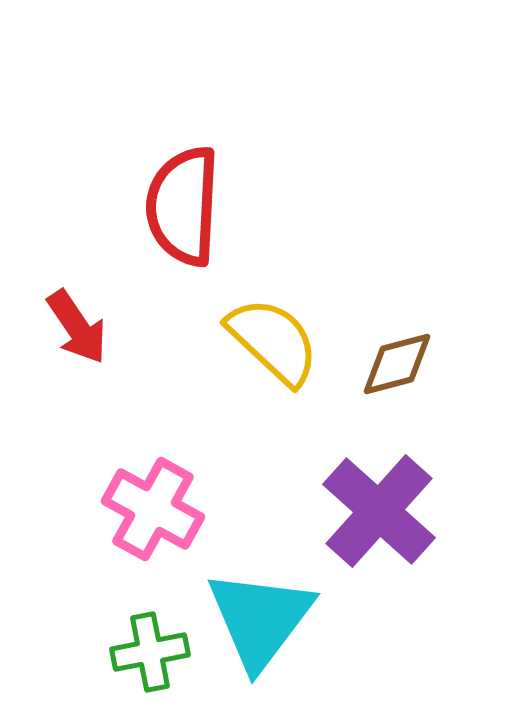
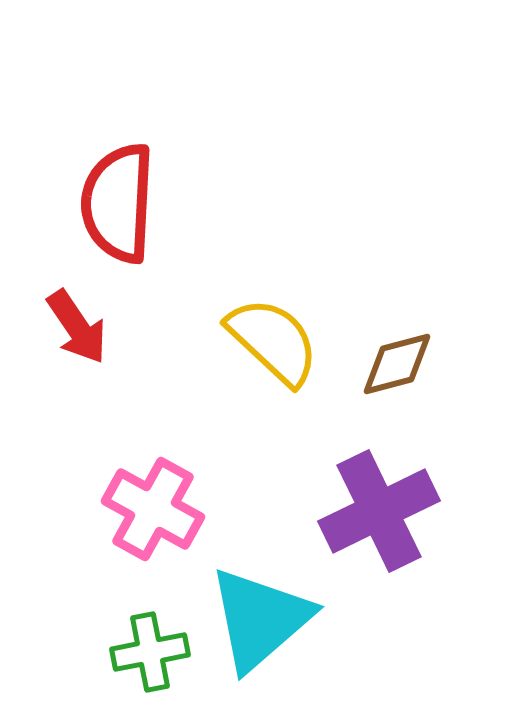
red semicircle: moved 65 px left, 3 px up
purple cross: rotated 22 degrees clockwise
cyan triangle: rotated 12 degrees clockwise
